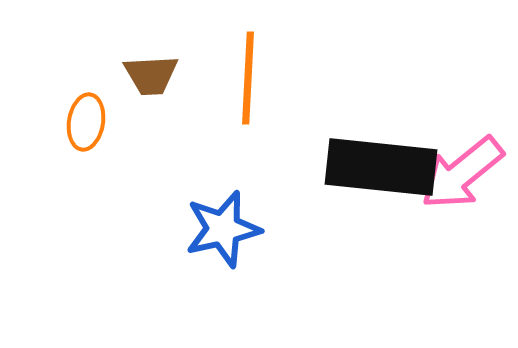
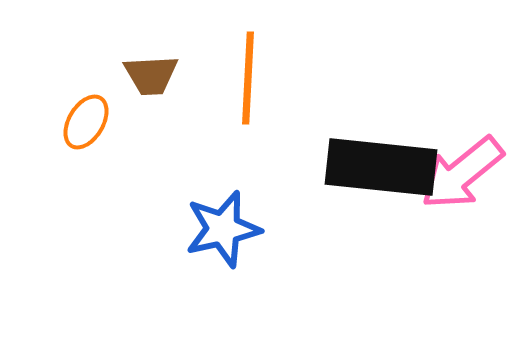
orange ellipse: rotated 22 degrees clockwise
